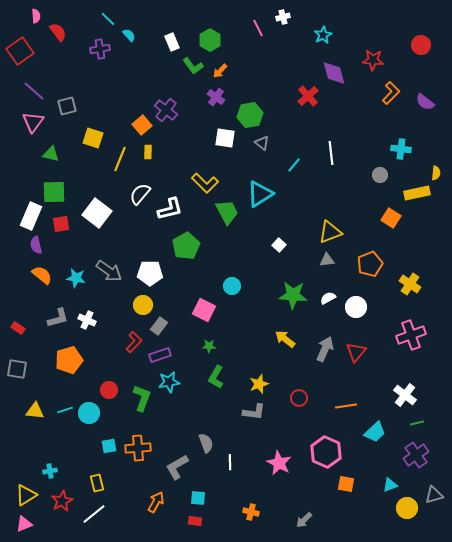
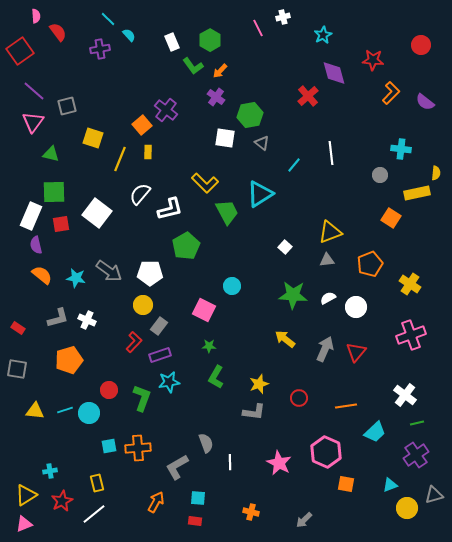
white square at (279, 245): moved 6 px right, 2 px down
